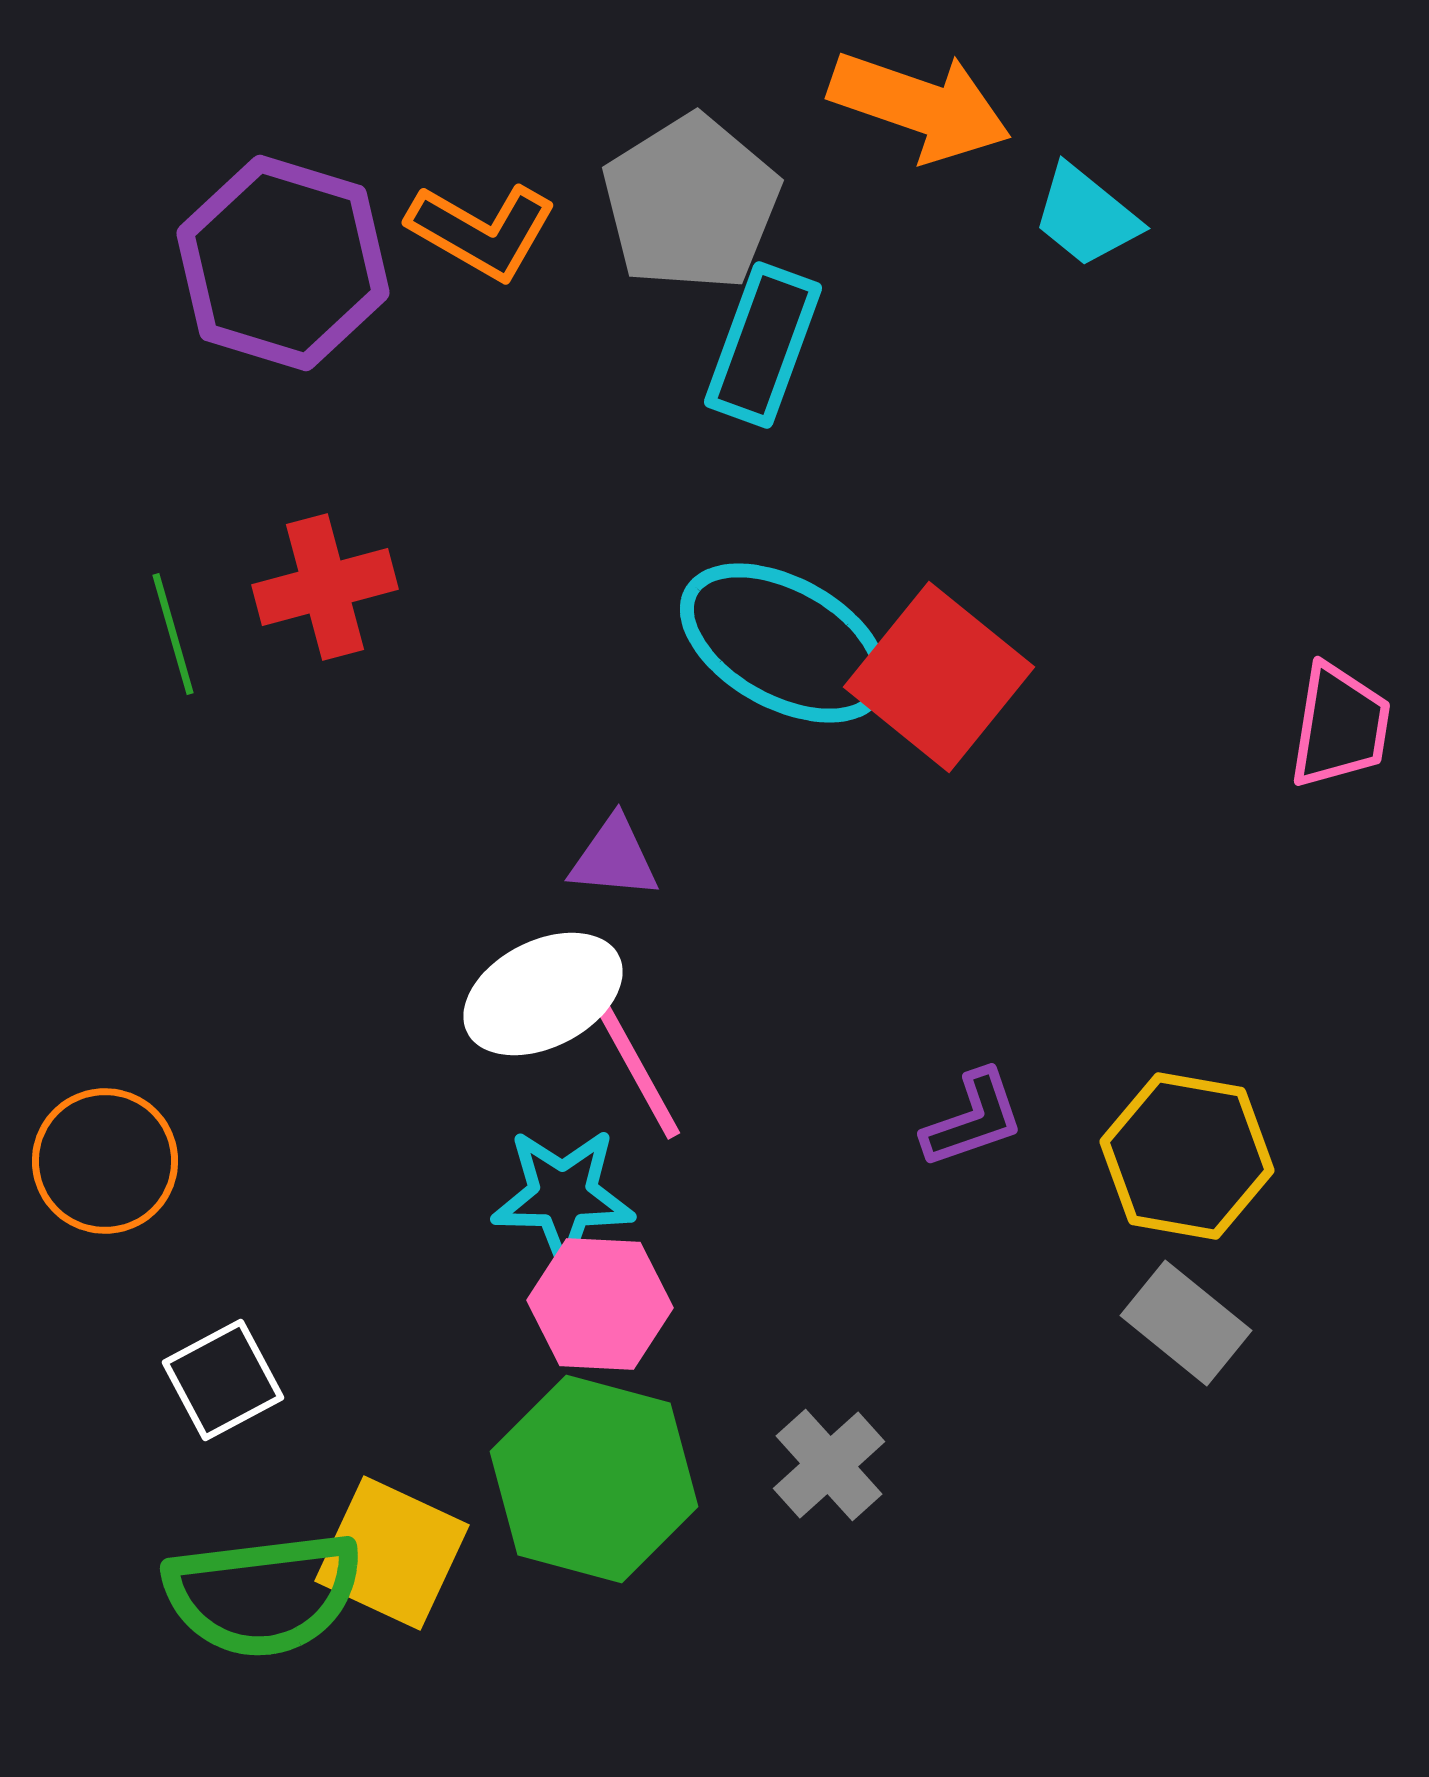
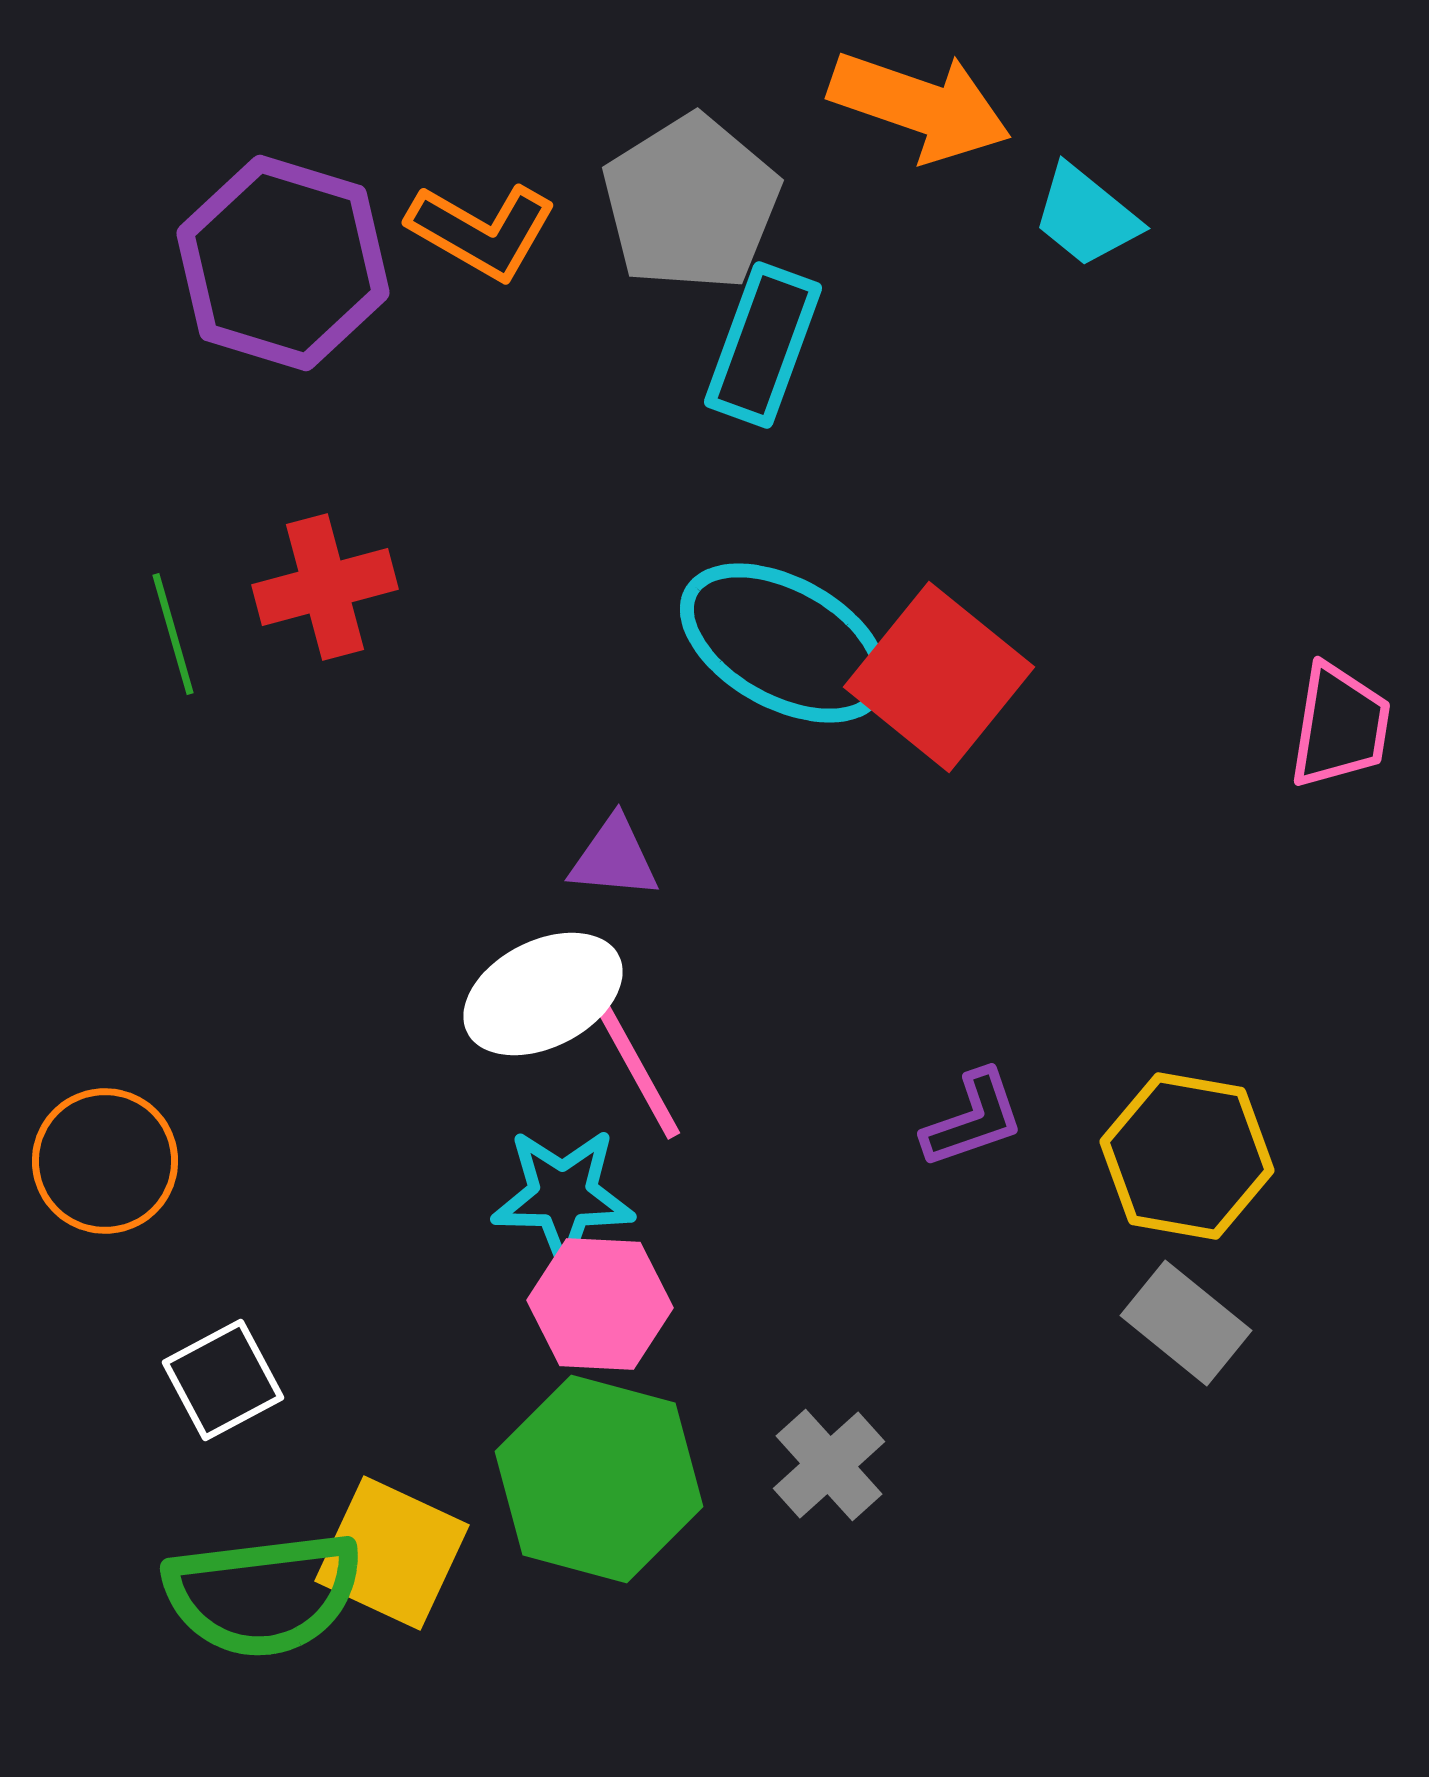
green hexagon: moved 5 px right
